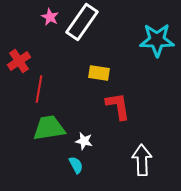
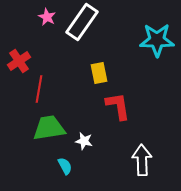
pink star: moved 3 px left
yellow rectangle: rotated 70 degrees clockwise
cyan semicircle: moved 11 px left, 1 px down
